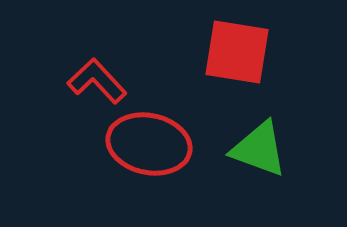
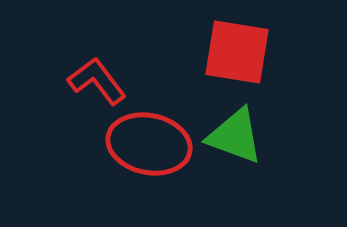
red L-shape: rotated 6 degrees clockwise
green triangle: moved 24 px left, 13 px up
